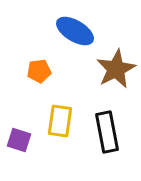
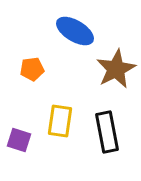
orange pentagon: moved 7 px left, 2 px up
